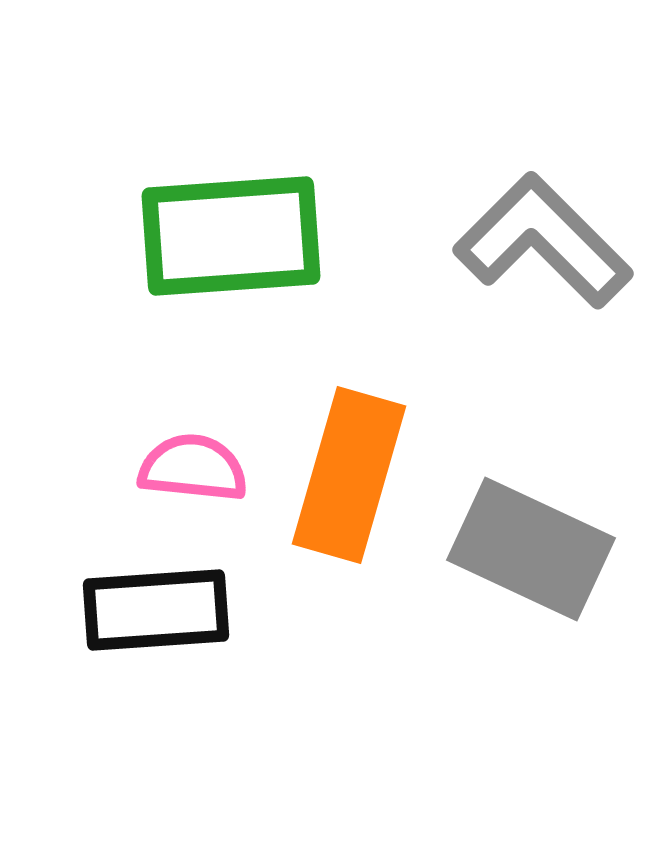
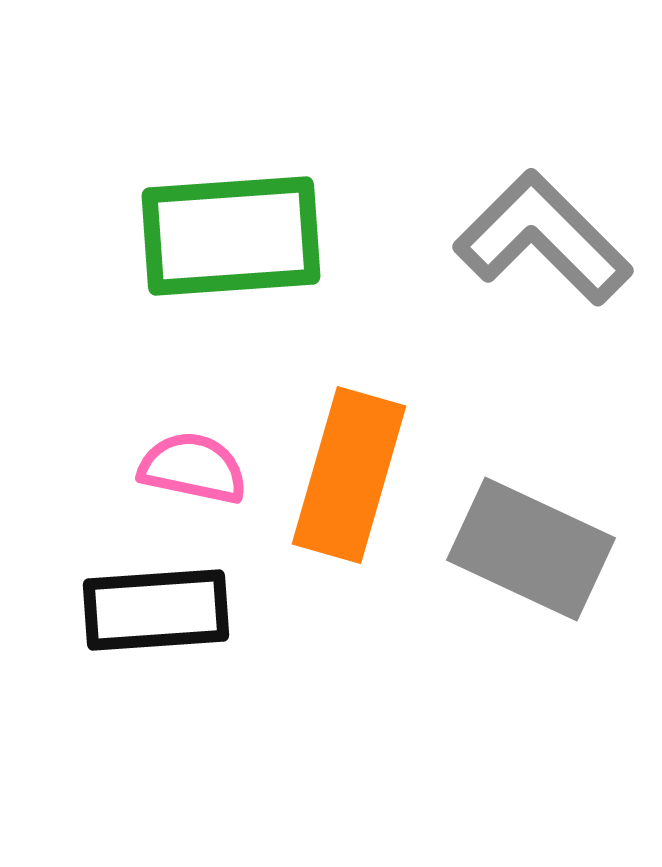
gray L-shape: moved 3 px up
pink semicircle: rotated 6 degrees clockwise
